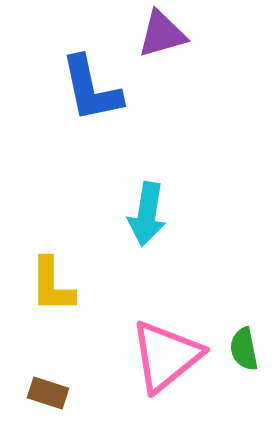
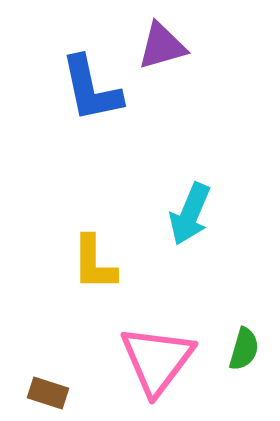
purple triangle: moved 12 px down
cyan arrow: moved 43 px right; rotated 14 degrees clockwise
yellow L-shape: moved 42 px right, 22 px up
green semicircle: rotated 153 degrees counterclockwise
pink triangle: moved 9 px left, 4 px down; rotated 14 degrees counterclockwise
